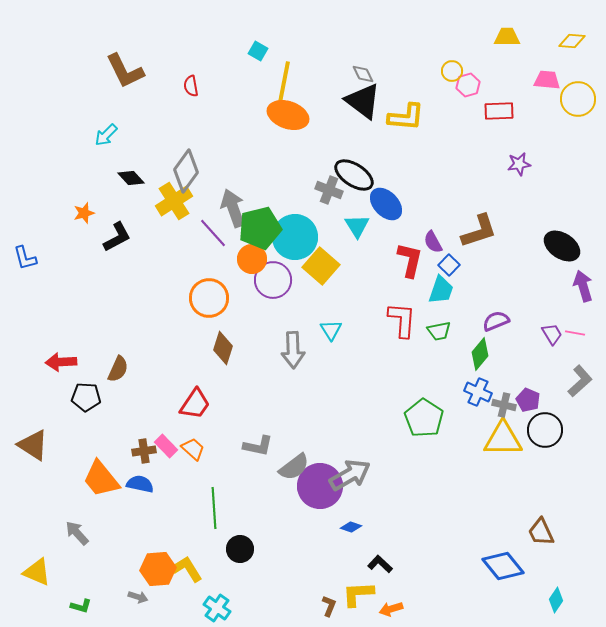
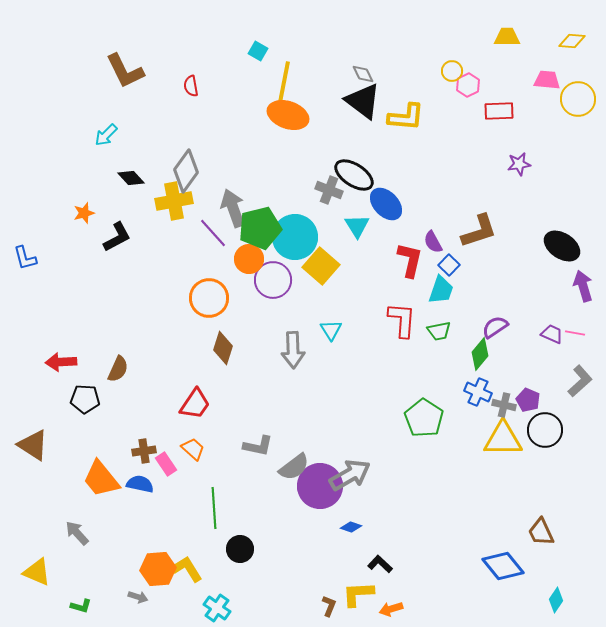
pink hexagon at (468, 85): rotated 10 degrees counterclockwise
yellow cross at (174, 201): rotated 21 degrees clockwise
orange circle at (252, 259): moved 3 px left
purple semicircle at (496, 321): moved 1 px left, 6 px down; rotated 12 degrees counterclockwise
purple trapezoid at (552, 334): rotated 35 degrees counterclockwise
black pentagon at (86, 397): moved 1 px left, 2 px down
pink rectangle at (166, 446): moved 18 px down; rotated 10 degrees clockwise
